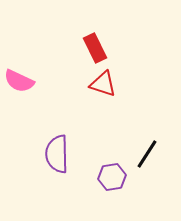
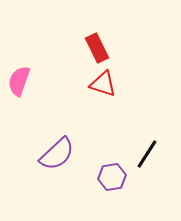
red rectangle: moved 2 px right
pink semicircle: rotated 84 degrees clockwise
purple semicircle: rotated 132 degrees counterclockwise
